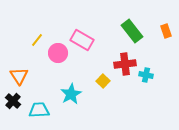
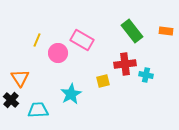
orange rectangle: rotated 64 degrees counterclockwise
yellow line: rotated 16 degrees counterclockwise
orange triangle: moved 1 px right, 2 px down
yellow square: rotated 32 degrees clockwise
black cross: moved 2 px left, 1 px up
cyan trapezoid: moved 1 px left
